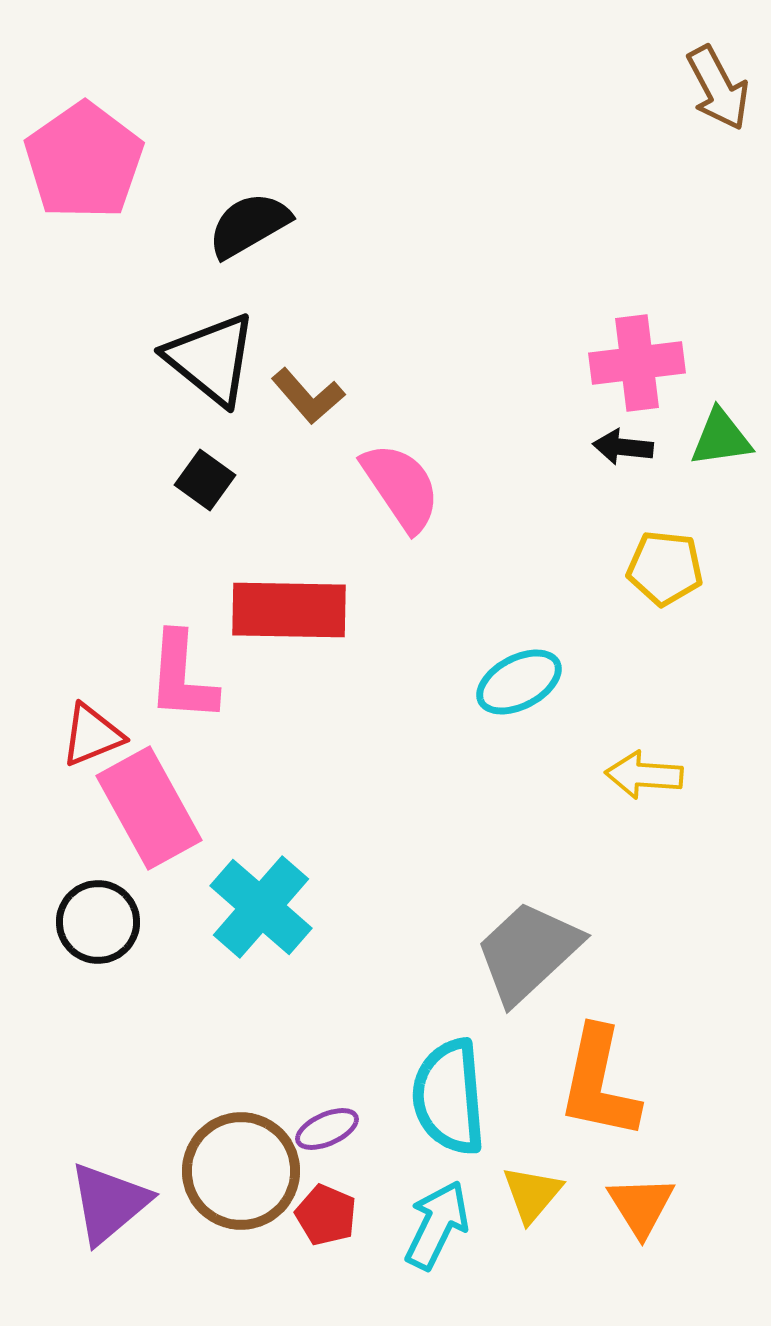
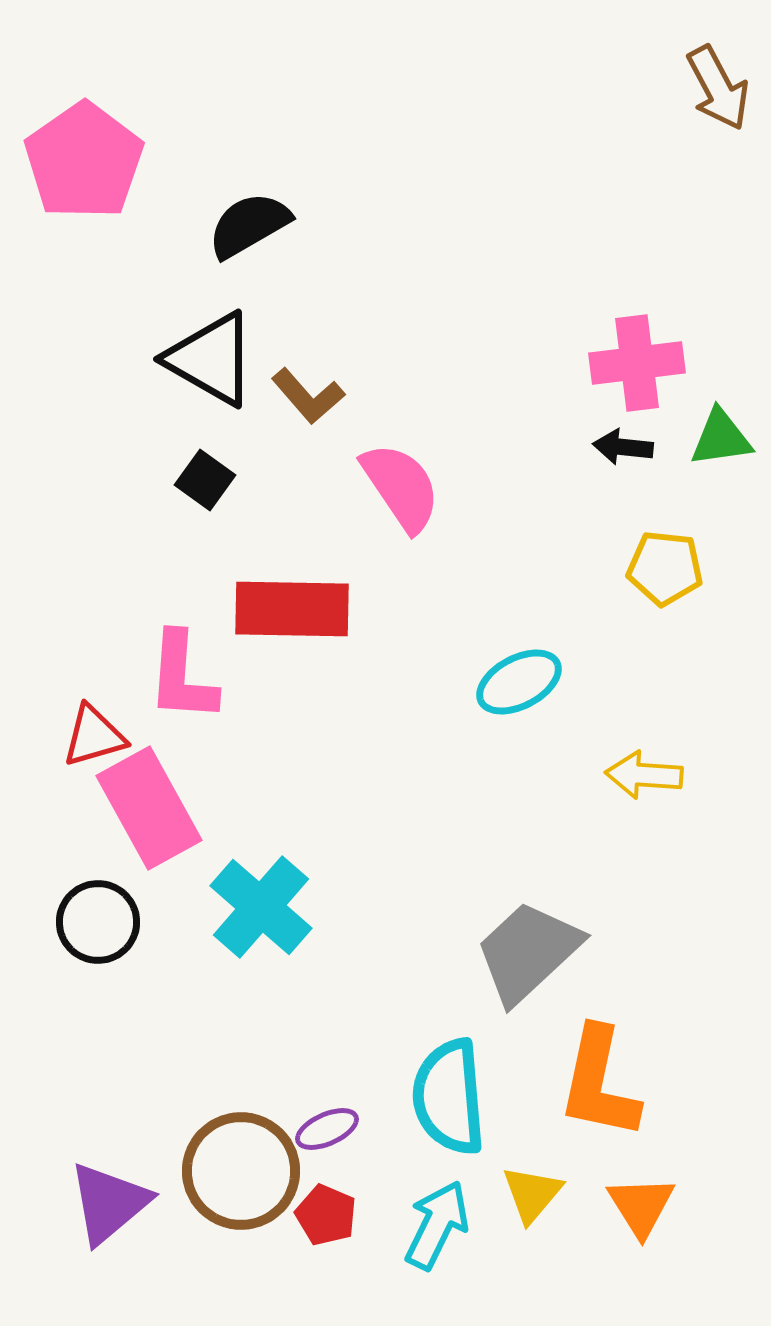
black triangle: rotated 9 degrees counterclockwise
red rectangle: moved 3 px right, 1 px up
red triangle: moved 2 px right, 1 px down; rotated 6 degrees clockwise
